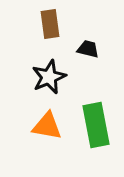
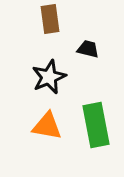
brown rectangle: moved 5 px up
